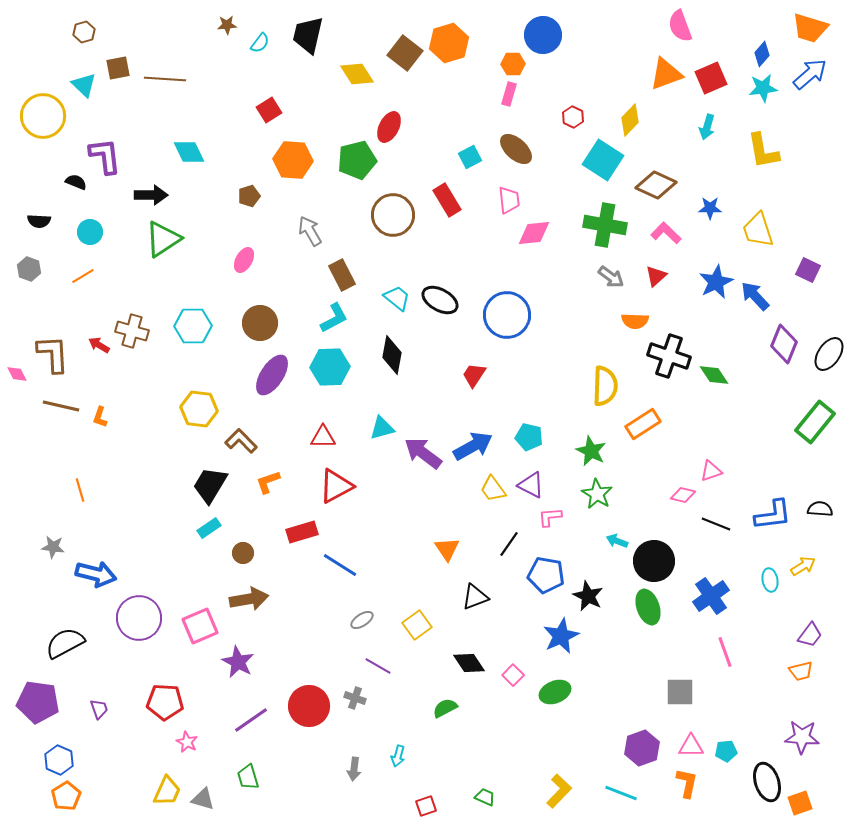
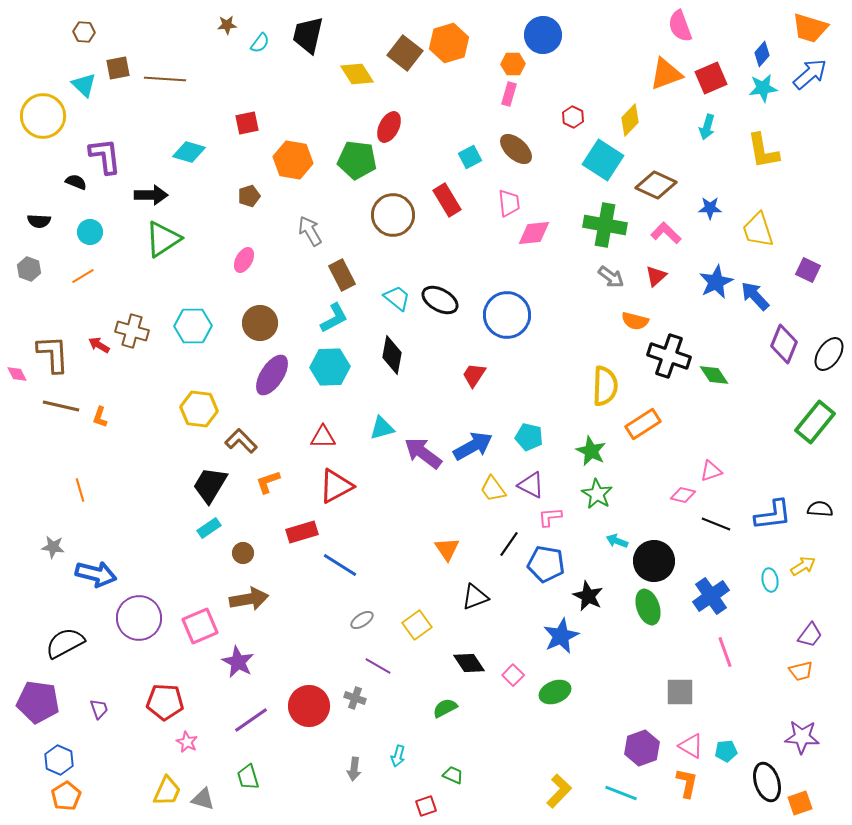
brown hexagon at (84, 32): rotated 20 degrees clockwise
red square at (269, 110): moved 22 px left, 13 px down; rotated 20 degrees clockwise
cyan diamond at (189, 152): rotated 48 degrees counterclockwise
orange hexagon at (293, 160): rotated 6 degrees clockwise
green pentagon at (357, 160): rotated 21 degrees clockwise
pink trapezoid at (509, 200): moved 3 px down
orange semicircle at (635, 321): rotated 12 degrees clockwise
blue pentagon at (546, 575): moved 11 px up
pink triangle at (691, 746): rotated 32 degrees clockwise
green trapezoid at (485, 797): moved 32 px left, 22 px up
